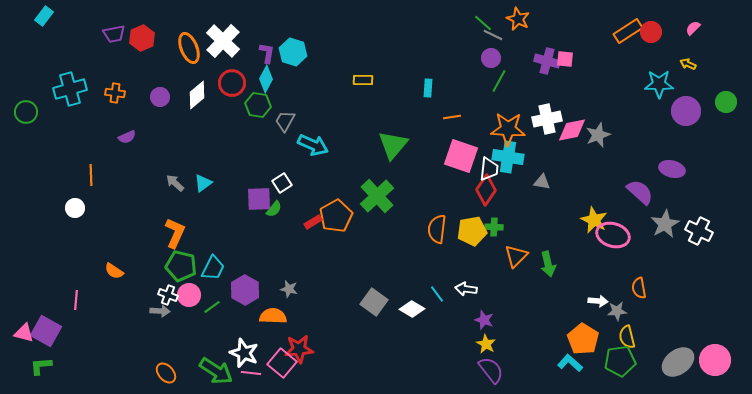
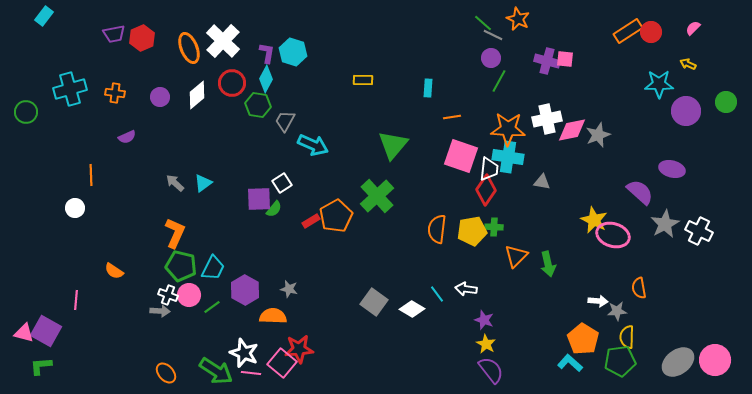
red rectangle at (313, 222): moved 2 px left, 1 px up
yellow semicircle at (627, 337): rotated 15 degrees clockwise
